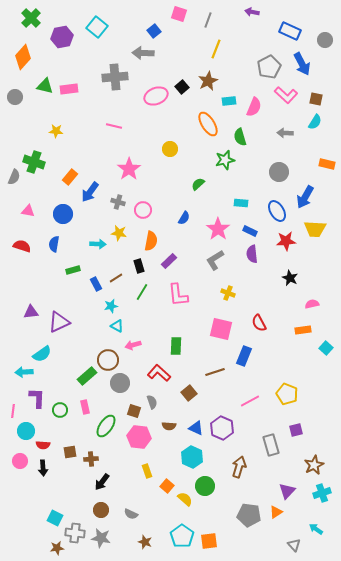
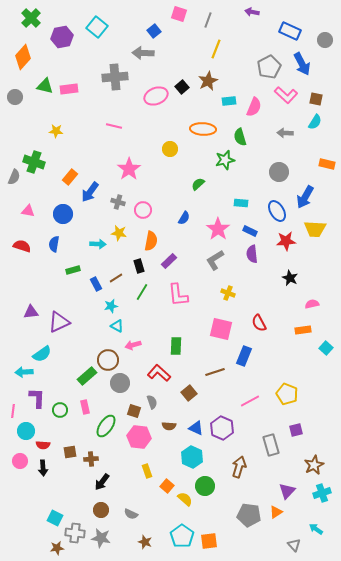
orange ellipse at (208, 124): moved 5 px left, 5 px down; rotated 55 degrees counterclockwise
